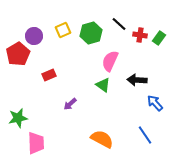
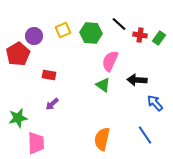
green hexagon: rotated 20 degrees clockwise
red rectangle: rotated 32 degrees clockwise
purple arrow: moved 18 px left
orange semicircle: rotated 105 degrees counterclockwise
